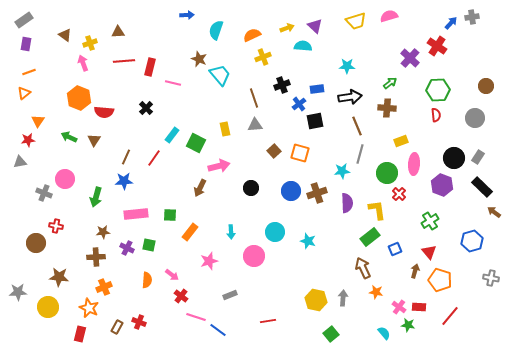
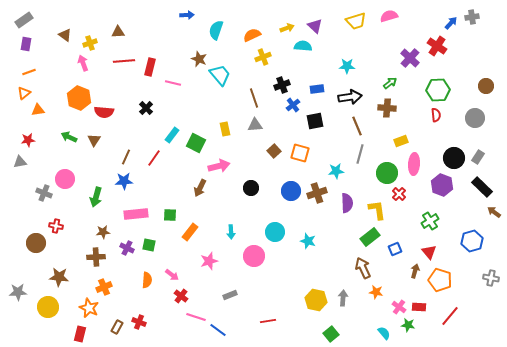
blue cross at (299, 104): moved 6 px left, 1 px down
orange triangle at (38, 121): moved 11 px up; rotated 48 degrees clockwise
cyan star at (342, 171): moved 6 px left
